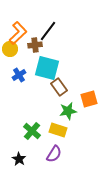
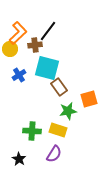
green cross: rotated 36 degrees counterclockwise
